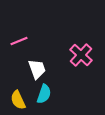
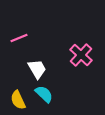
pink line: moved 3 px up
white trapezoid: rotated 10 degrees counterclockwise
cyan semicircle: rotated 66 degrees counterclockwise
